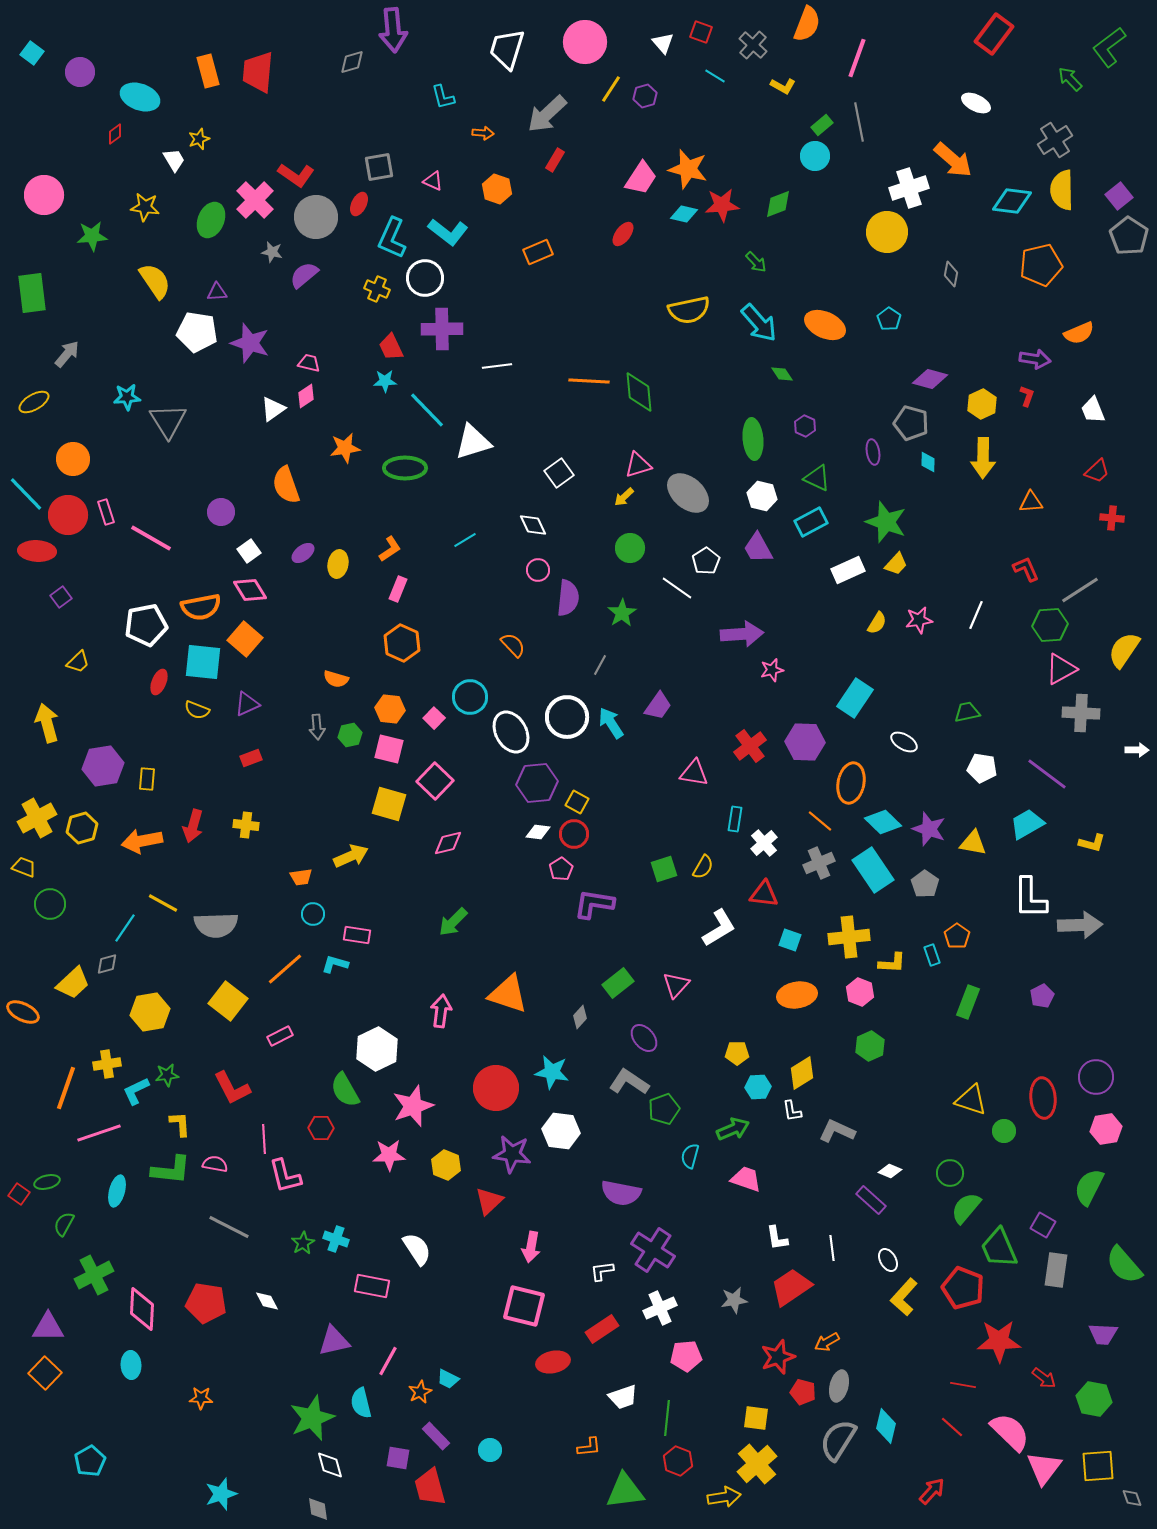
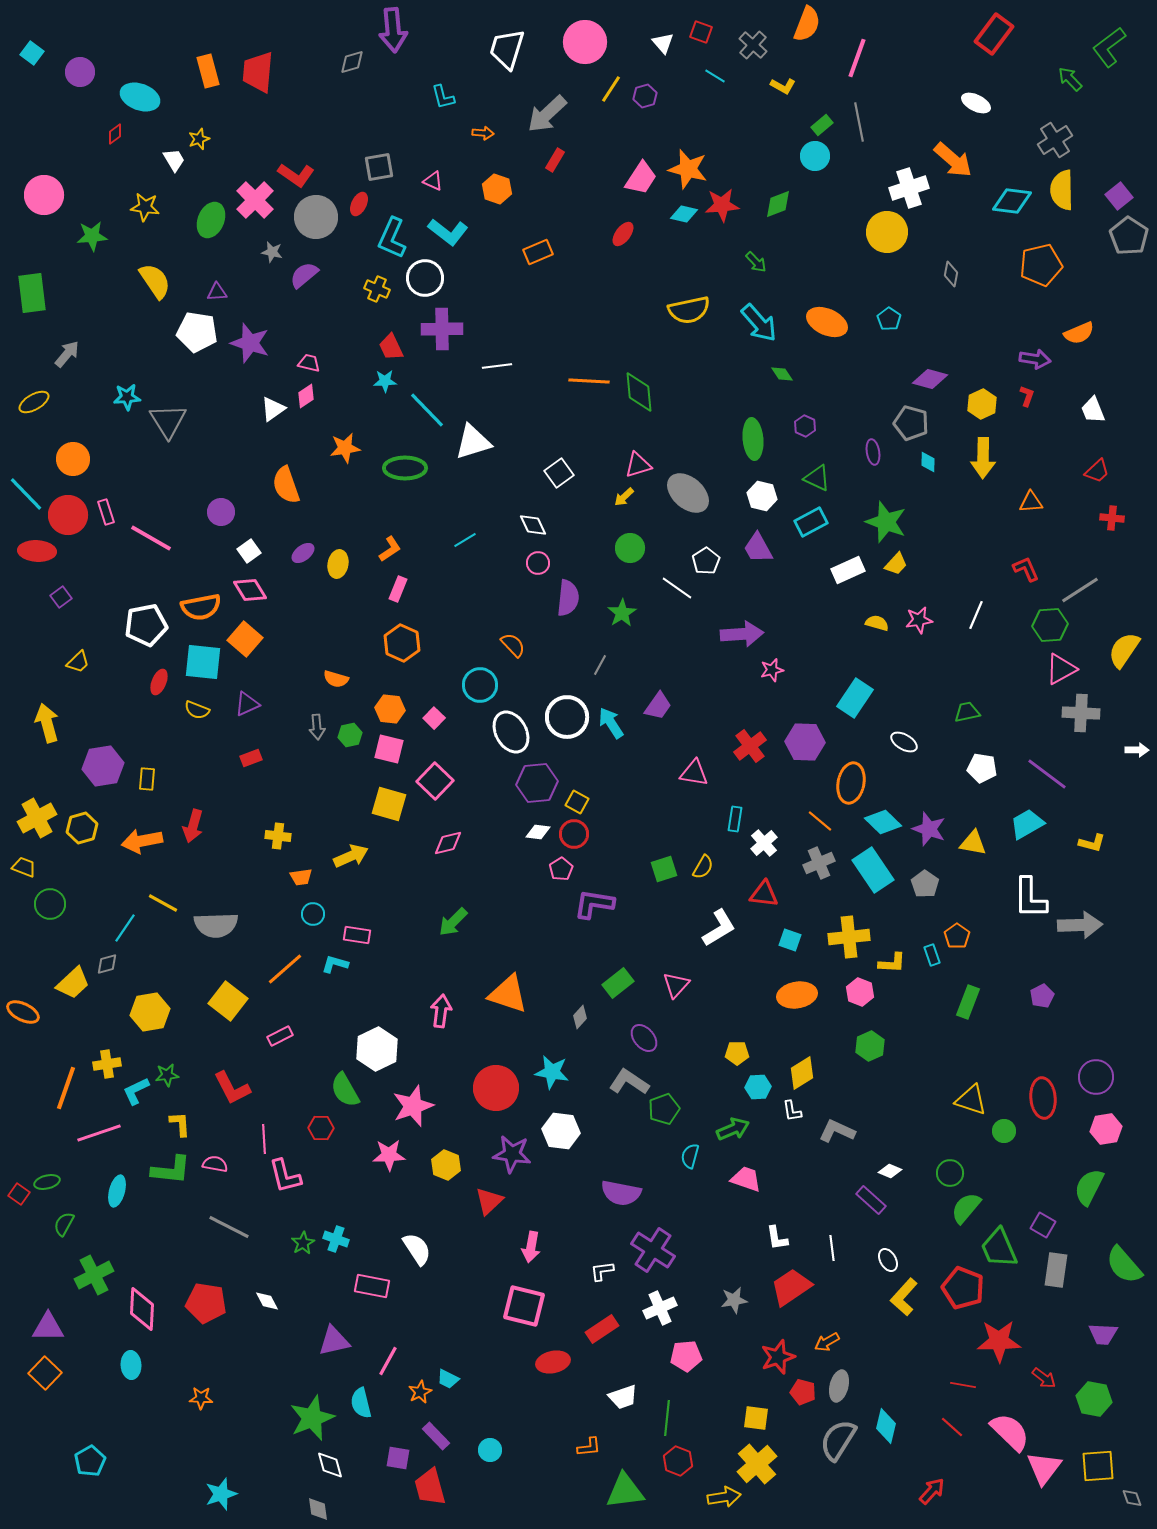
orange ellipse at (825, 325): moved 2 px right, 3 px up
pink circle at (538, 570): moved 7 px up
yellow semicircle at (877, 623): rotated 105 degrees counterclockwise
cyan circle at (470, 697): moved 10 px right, 12 px up
yellow cross at (246, 825): moved 32 px right, 11 px down
